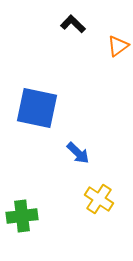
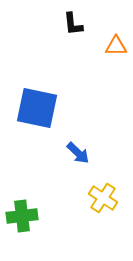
black L-shape: rotated 140 degrees counterclockwise
orange triangle: moved 2 px left; rotated 35 degrees clockwise
yellow cross: moved 4 px right, 1 px up
